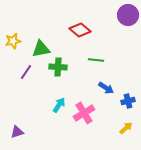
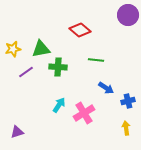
yellow star: moved 8 px down
purple line: rotated 21 degrees clockwise
yellow arrow: rotated 56 degrees counterclockwise
